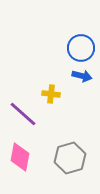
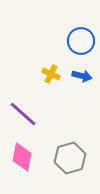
blue circle: moved 7 px up
yellow cross: moved 20 px up; rotated 18 degrees clockwise
pink diamond: moved 2 px right
